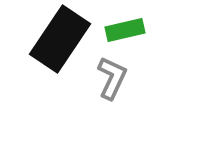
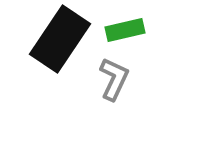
gray L-shape: moved 2 px right, 1 px down
